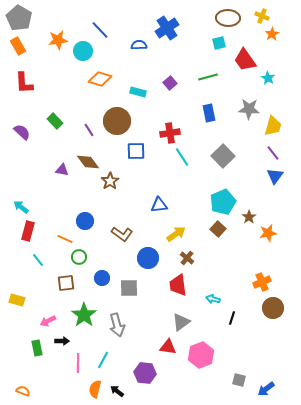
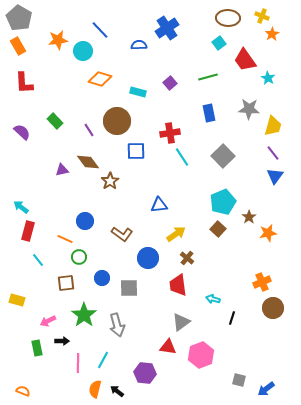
cyan square at (219, 43): rotated 24 degrees counterclockwise
purple triangle at (62, 170): rotated 24 degrees counterclockwise
